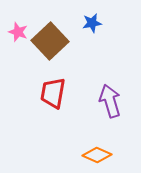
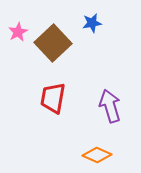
pink star: rotated 24 degrees clockwise
brown square: moved 3 px right, 2 px down
red trapezoid: moved 5 px down
purple arrow: moved 5 px down
